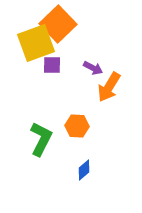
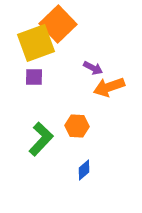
purple square: moved 18 px left, 12 px down
orange arrow: rotated 40 degrees clockwise
green L-shape: rotated 16 degrees clockwise
